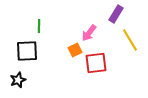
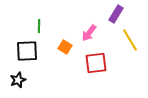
orange square: moved 10 px left, 3 px up; rotated 32 degrees counterclockwise
